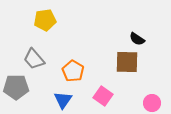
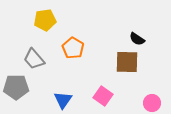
orange pentagon: moved 23 px up
